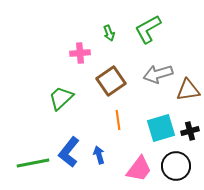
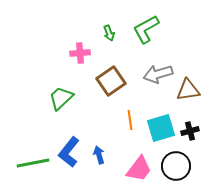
green L-shape: moved 2 px left
orange line: moved 12 px right
